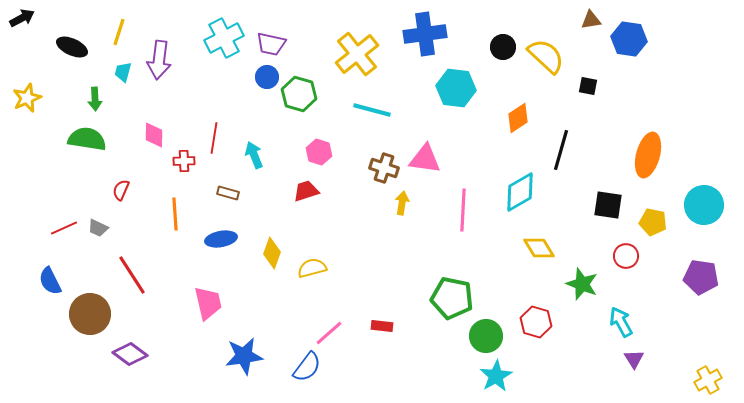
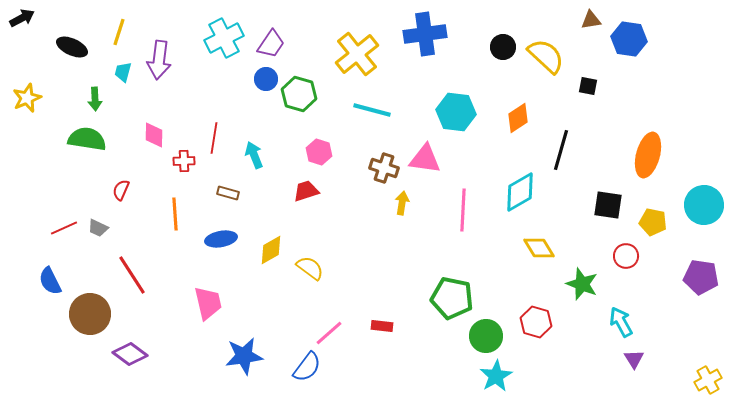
purple trapezoid at (271, 44): rotated 68 degrees counterclockwise
blue circle at (267, 77): moved 1 px left, 2 px down
cyan hexagon at (456, 88): moved 24 px down
yellow diamond at (272, 253): moved 1 px left, 3 px up; rotated 40 degrees clockwise
yellow semicircle at (312, 268): moved 2 px left; rotated 52 degrees clockwise
